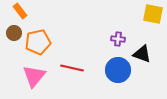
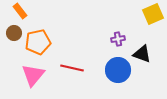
yellow square: rotated 35 degrees counterclockwise
purple cross: rotated 16 degrees counterclockwise
pink triangle: moved 1 px left, 1 px up
